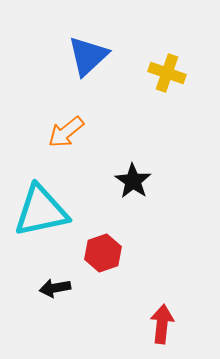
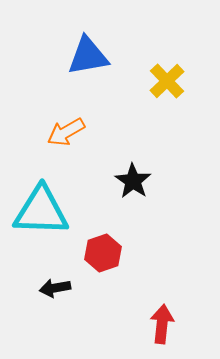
blue triangle: rotated 33 degrees clockwise
yellow cross: moved 8 px down; rotated 27 degrees clockwise
orange arrow: rotated 9 degrees clockwise
cyan triangle: rotated 14 degrees clockwise
